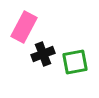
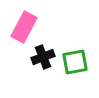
black cross: moved 3 px down
